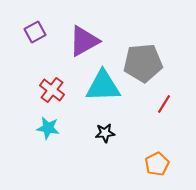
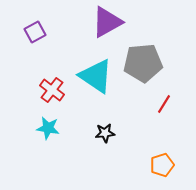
purple triangle: moved 23 px right, 19 px up
cyan triangle: moved 7 px left, 10 px up; rotated 36 degrees clockwise
orange pentagon: moved 5 px right, 1 px down; rotated 10 degrees clockwise
